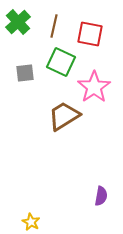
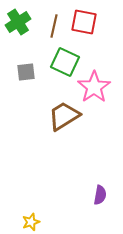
green cross: rotated 10 degrees clockwise
red square: moved 6 px left, 12 px up
green square: moved 4 px right
gray square: moved 1 px right, 1 px up
purple semicircle: moved 1 px left, 1 px up
yellow star: rotated 24 degrees clockwise
